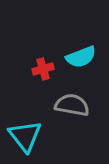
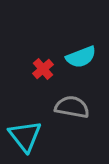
red cross: rotated 25 degrees counterclockwise
gray semicircle: moved 2 px down
